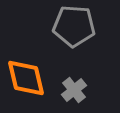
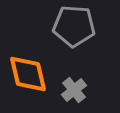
orange diamond: moved 2 px right, 4 px up
